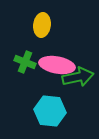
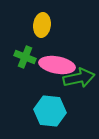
green cross: moved 5 px up
green arrow: moved 1 px right, 1 px down
